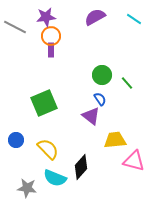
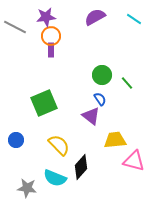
yellow semicircle: moved 11 px right, 4 px up
